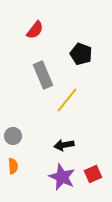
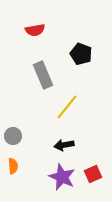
red semicircle: rotated 42 degrees clockwise
yellow line: moved 7 px down
